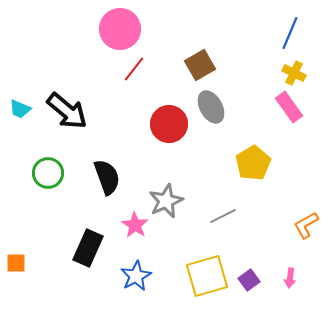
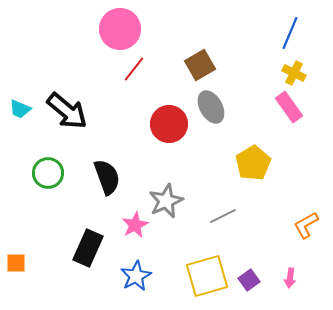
pink star: rotated 12 degrees clockwise
